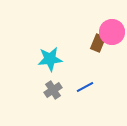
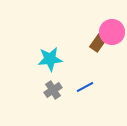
brown rectangle: rotated 12 degrees clockwise
